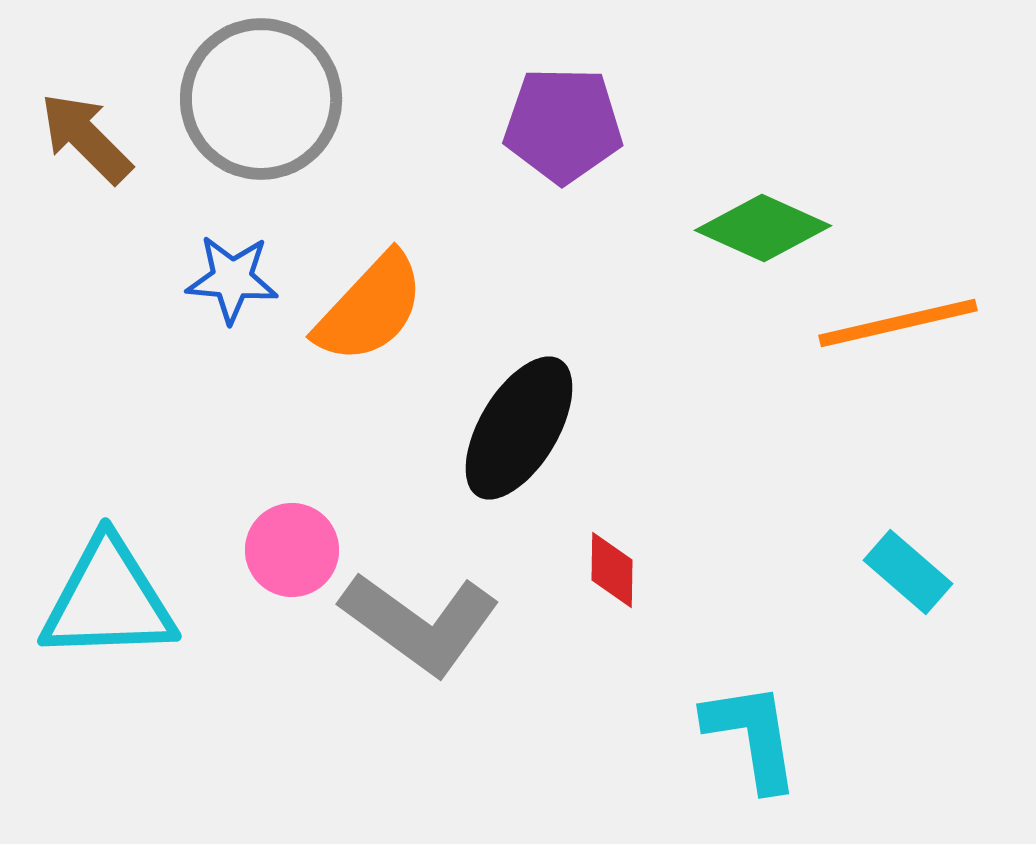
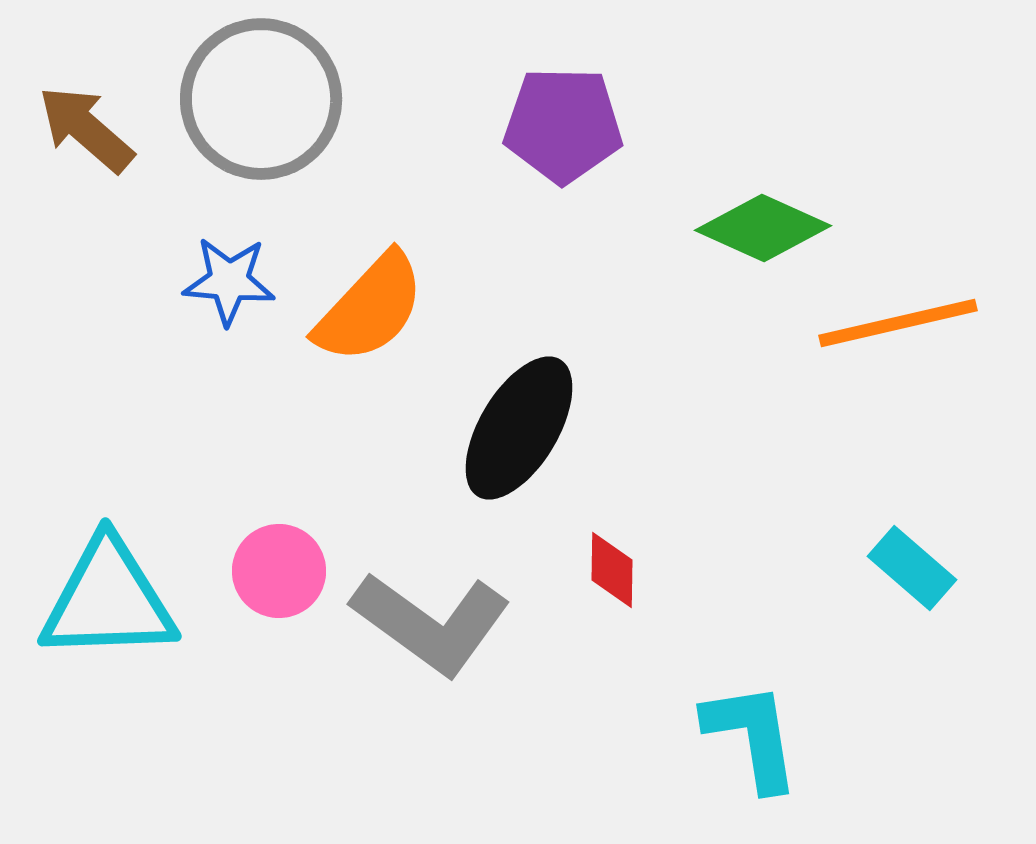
brown arrow: moved 9 px up; rotated 4 degrees counterclockwise
blue star: moved 3 px left, 2 px down
pink circle: moved 13 px left, 21 px down
cyan rectangle: moved 4 px right, 4 px up
gray L-shape: moved 11 px right
